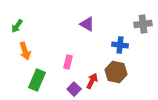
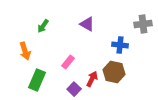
green arrow: moved 26 px right
pink rectangle: rotated 24 degrees clockwise
brown hexagon: moved 2 px left
red arrow: moved 2 px up
